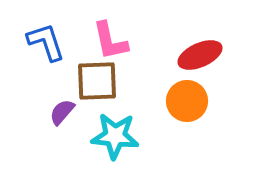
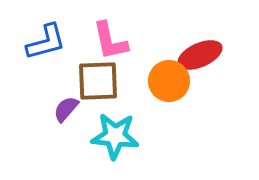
blue L-shape: rotated 93 degrees clockwise
brown square: moved 1 px right
orange circle: moved 18 px left, 20 px up
purple semicircle: moved 4 px right, 3 px up
